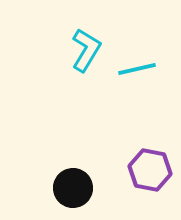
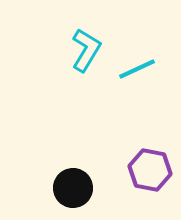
cyan line: rotated 12 degrees counterclockwise
